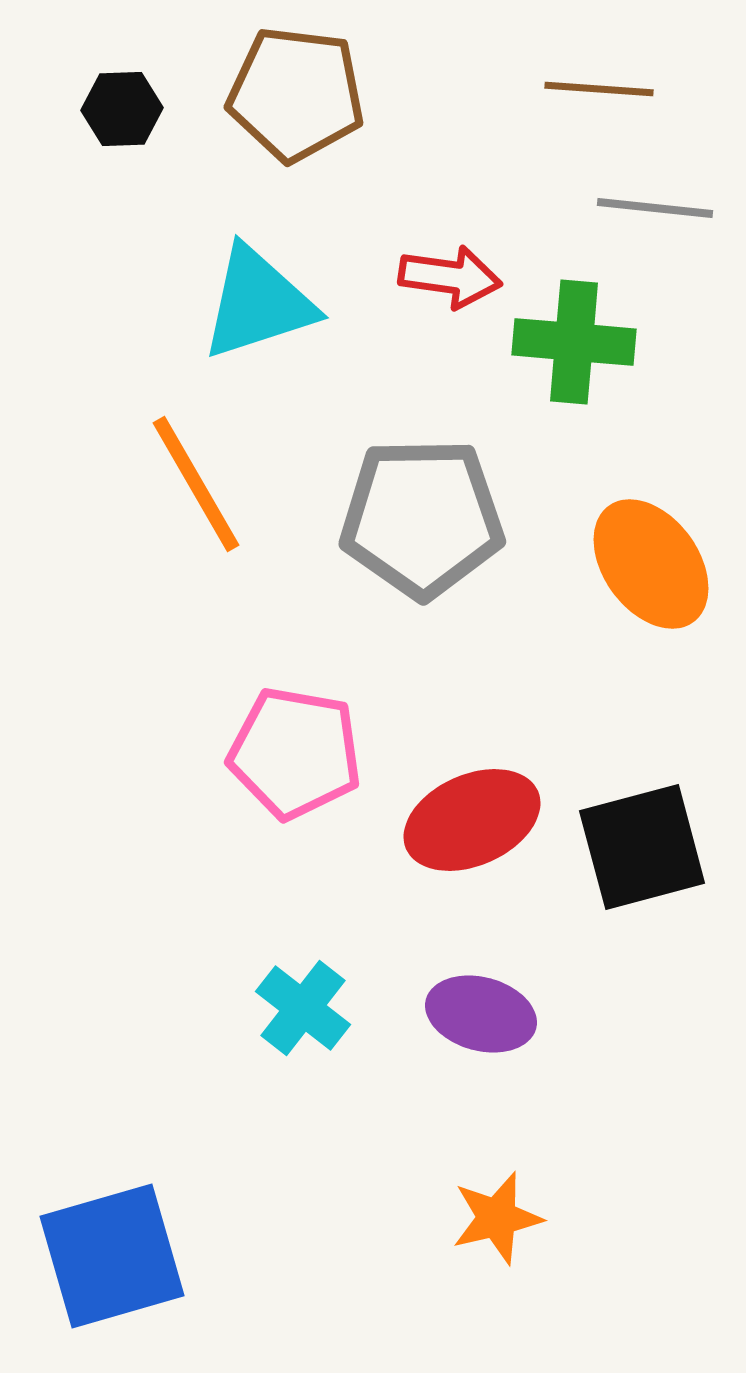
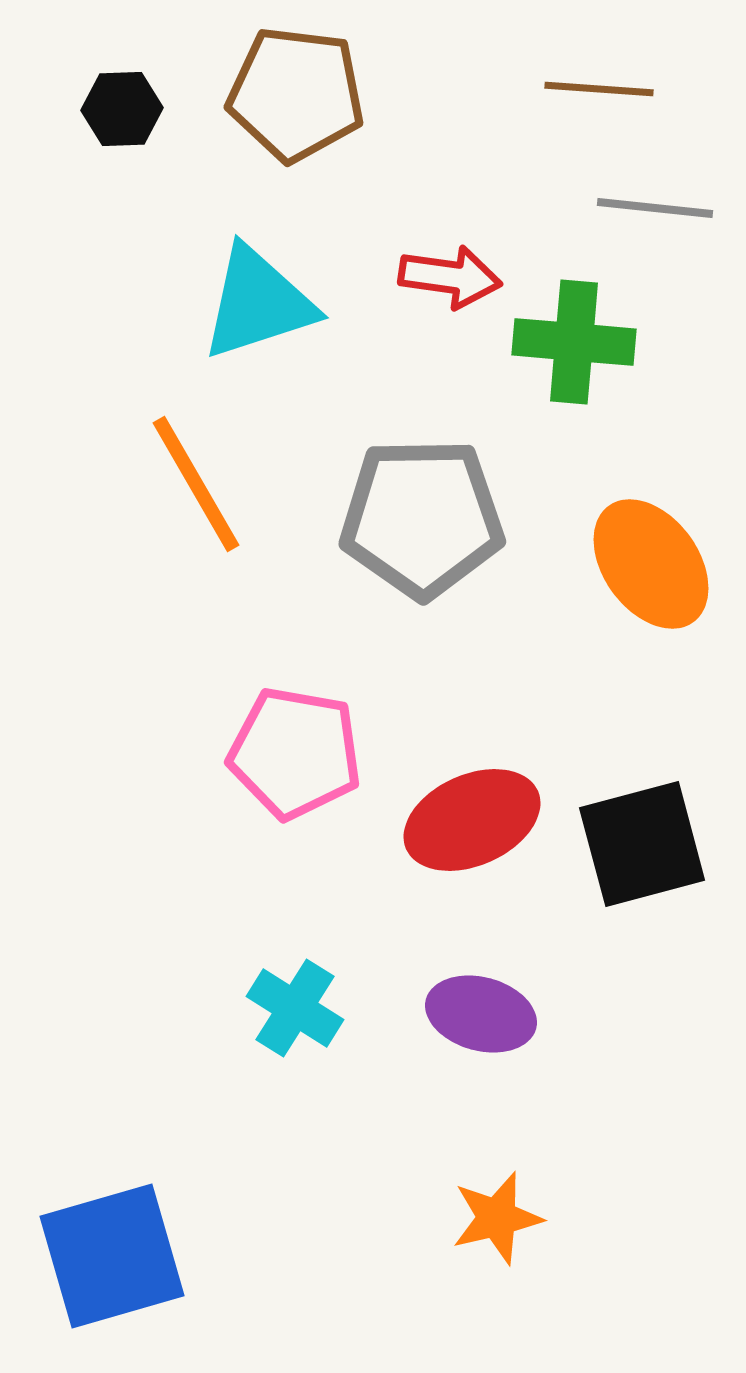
black square: moved 3 px up
cyan cross: moved 8 px left; rotated 6 degrees counterclockwise
